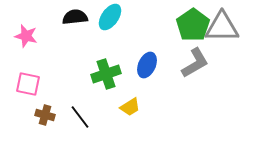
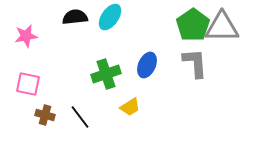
pink star: rotated 25 degrees counterclockwise
gray L-shape: rotated 64 degrees counterclockwise
